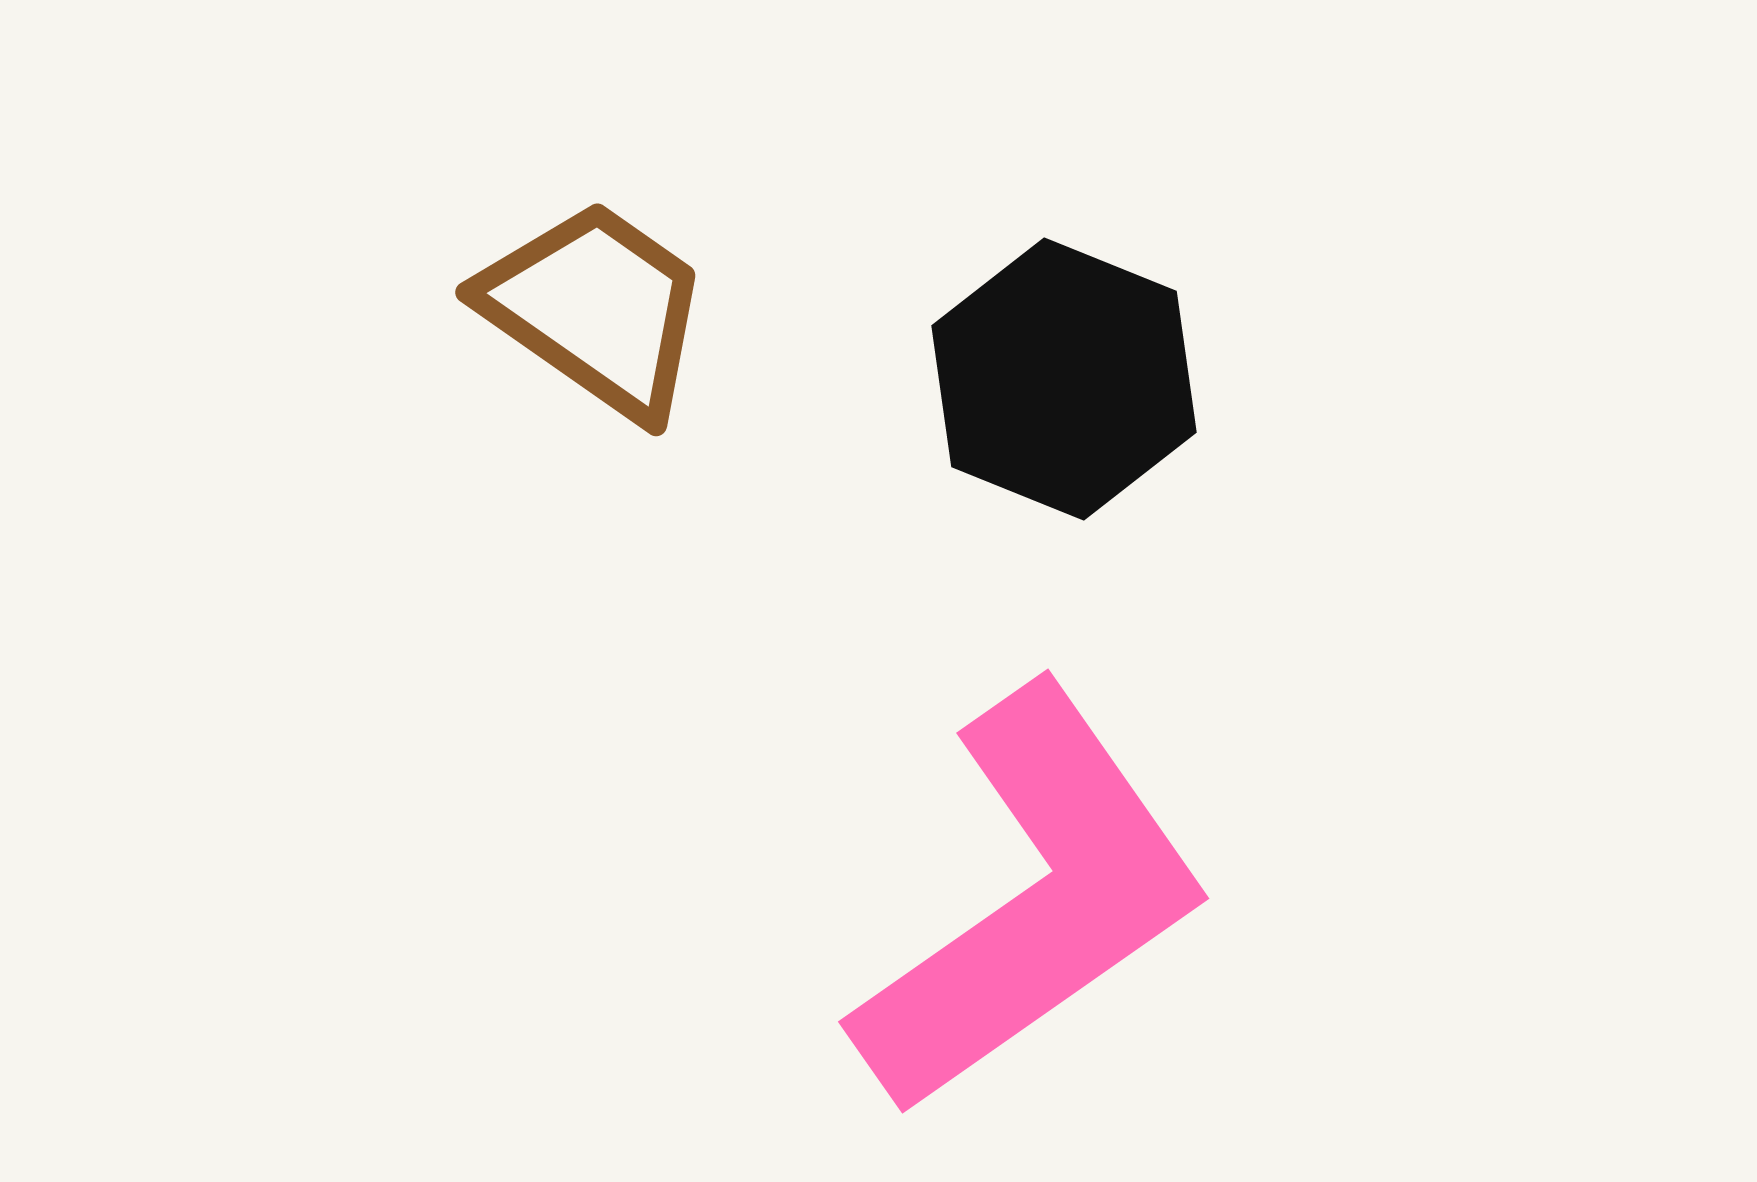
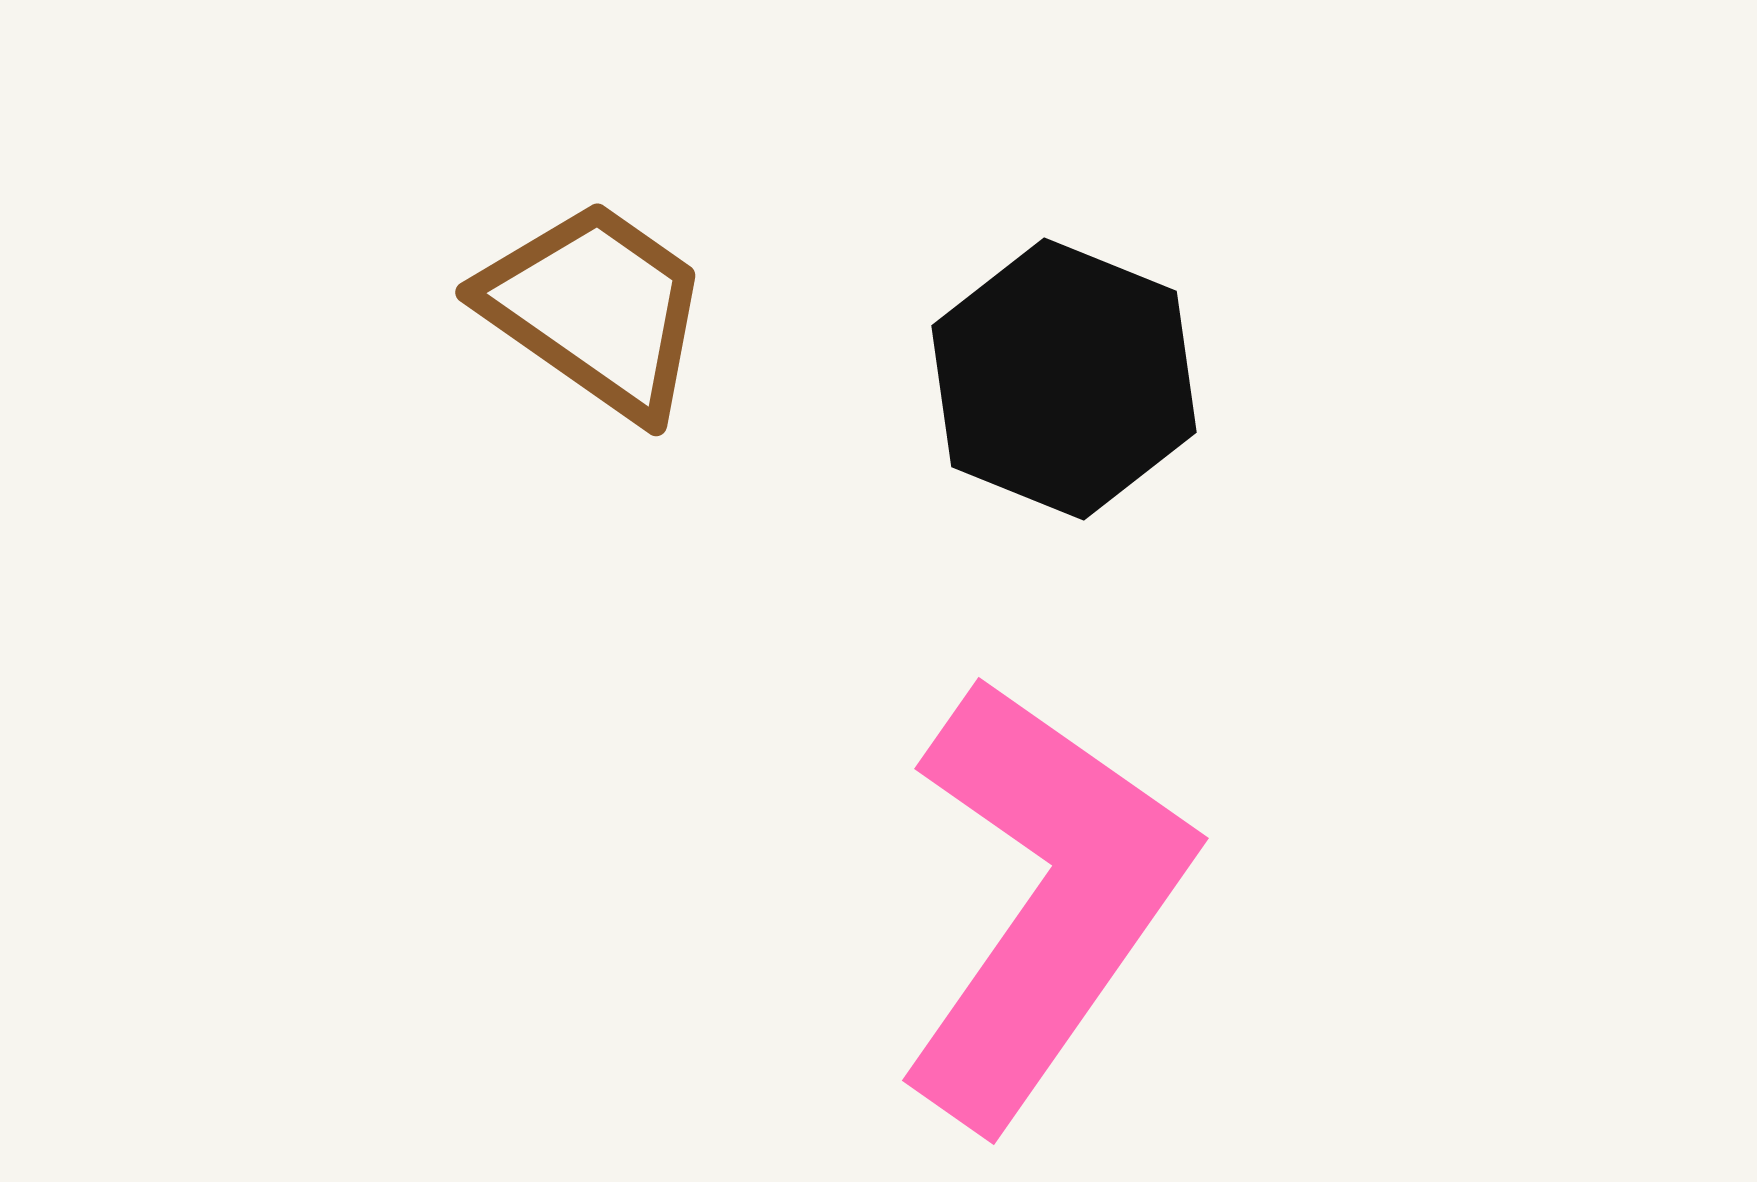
pink L-shape: moved 11 px right; rotated 20 degrees counterclockwise
